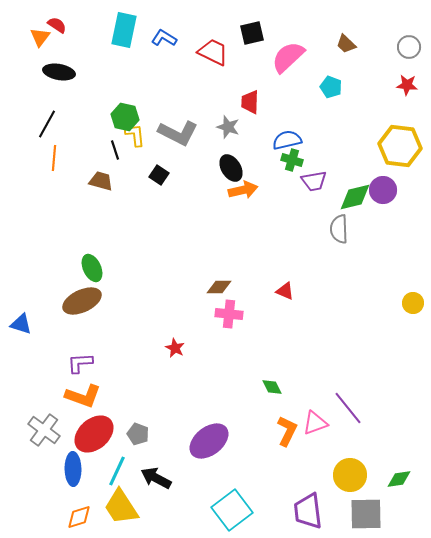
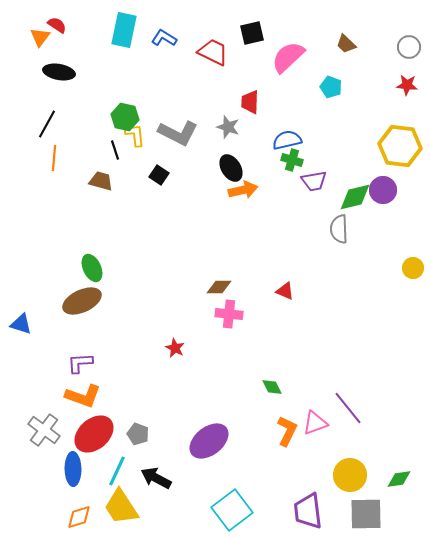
yellow circle at (413, 303): moved 35 px up
